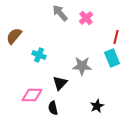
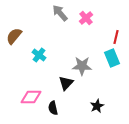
cyan cross: rotated 16 degrees clockwise
black triangle: moved 6 px right
pink diamond: moved 1 px left, 2 px down
